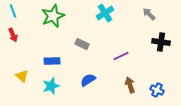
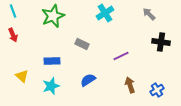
blue cross: rotated 32 degrees clockwise
